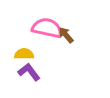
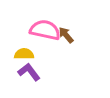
pink semicircle: moved 2 px left, 2 px down
